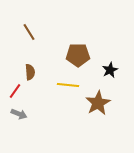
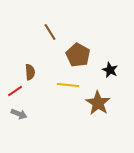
brown line: moved 21 px right
brown pentagon: rotated 30 degrees clockwise
black star: rotated 21 degrees counterclockwise
red line: rotated 21 degrees clockwise
brown star: rotated 10 degrees counterclockwise
